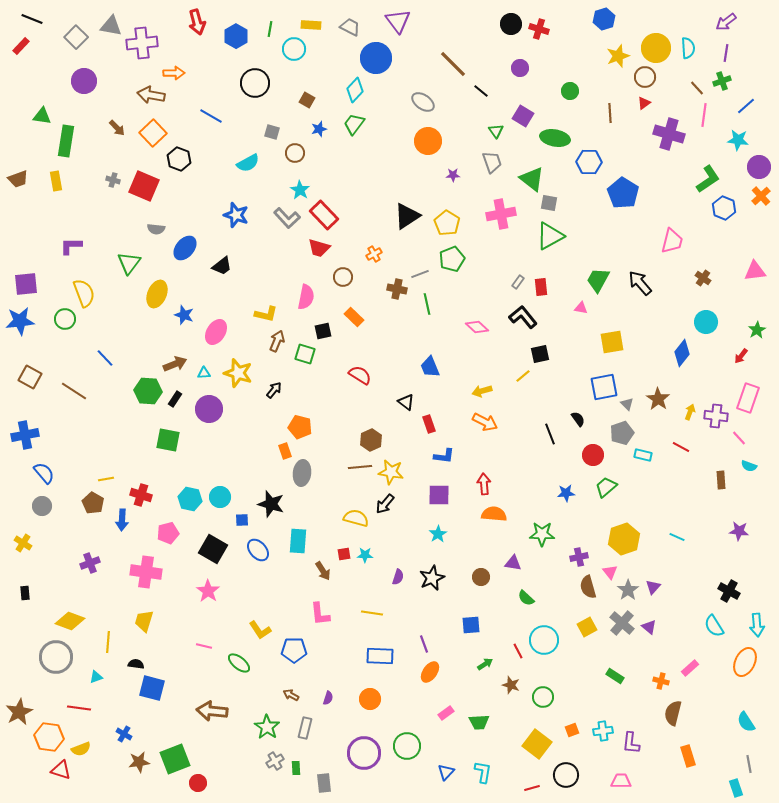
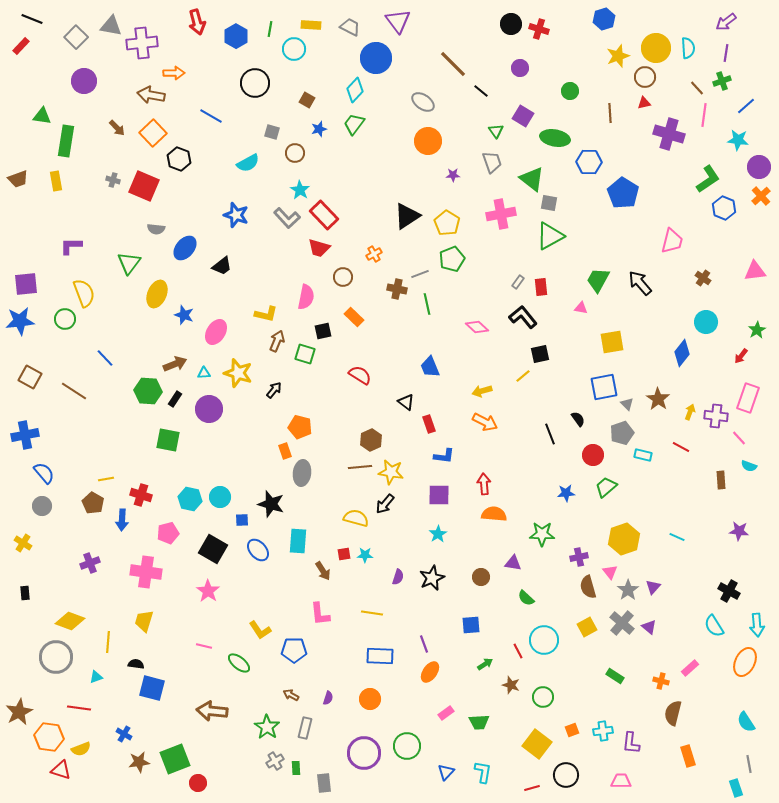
red triangle at (644, 103): rotated 24 degrees clockwise
